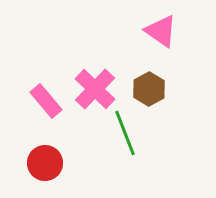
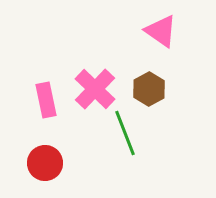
pink rectangle: moved 1 px up; rotated 28 degrees clockwise
